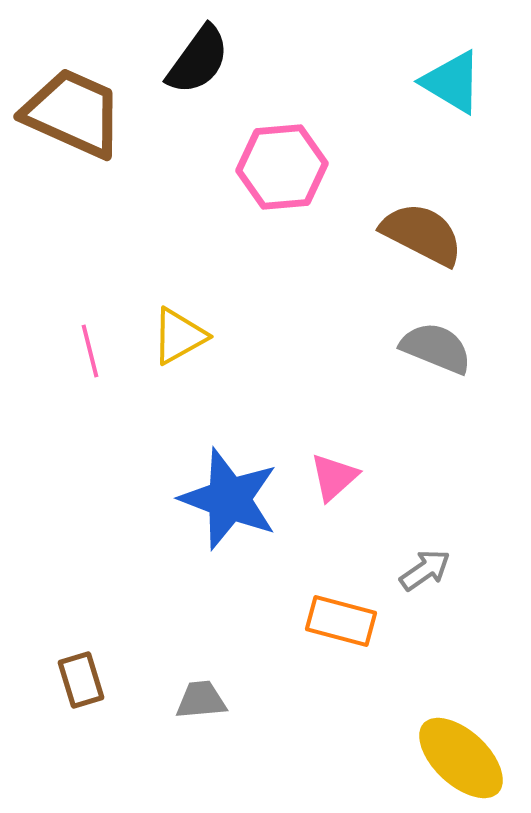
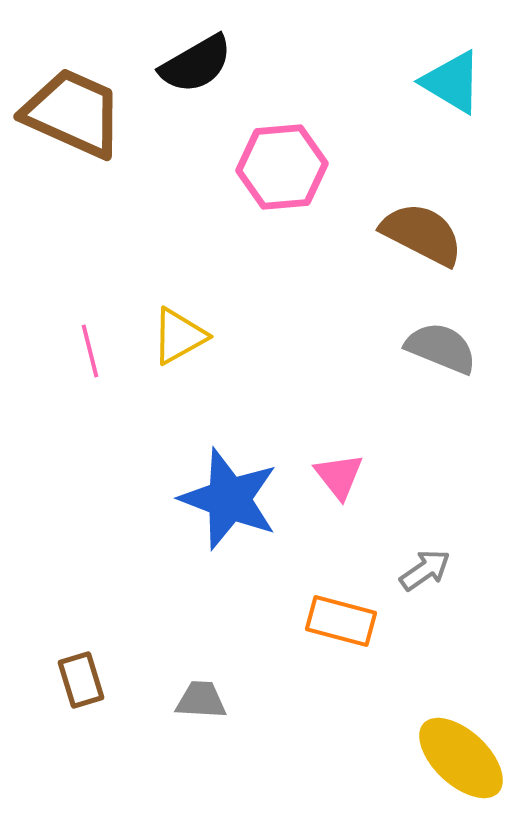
black semicircle: moved 2 px left, 4 px down; rotated 24 degrees clockwise
gray semicircle: moved 5 px right
pink triangle: moved 5 px right, 1 px up; rotated 26 degrees counterclockwise
gray trapezoid: rotated 8 degrees clockwise
